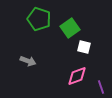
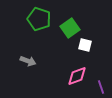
white square: moved 1 px right, 2 px up
